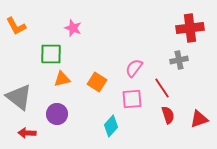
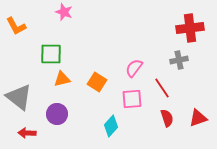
pink star: moved 9 px left, 16 px up
red semicircle: moved 1 px left, 3 px down
red triangle: moved 1 px left, 1 px up
